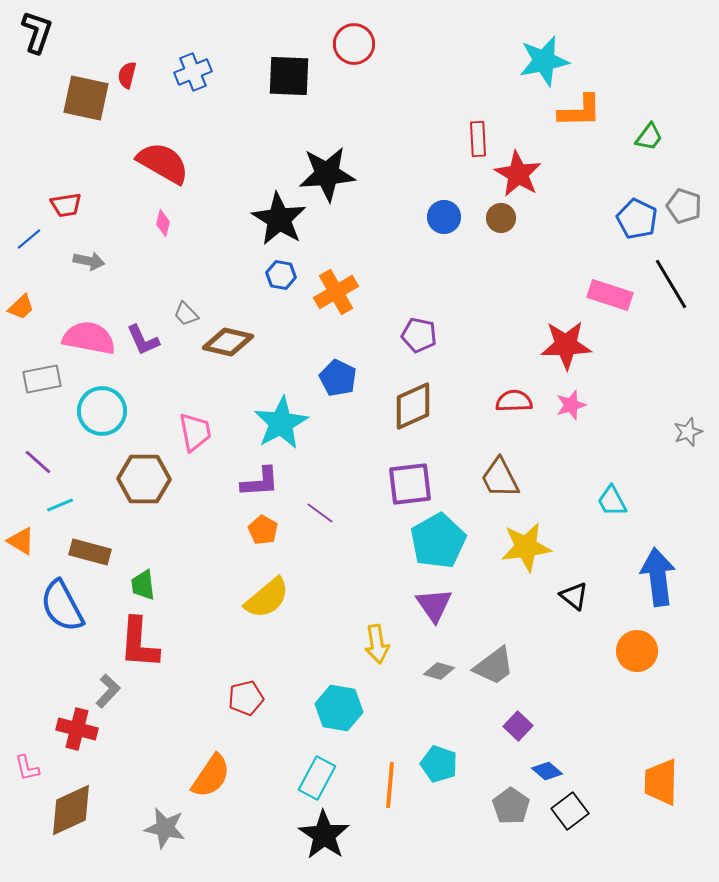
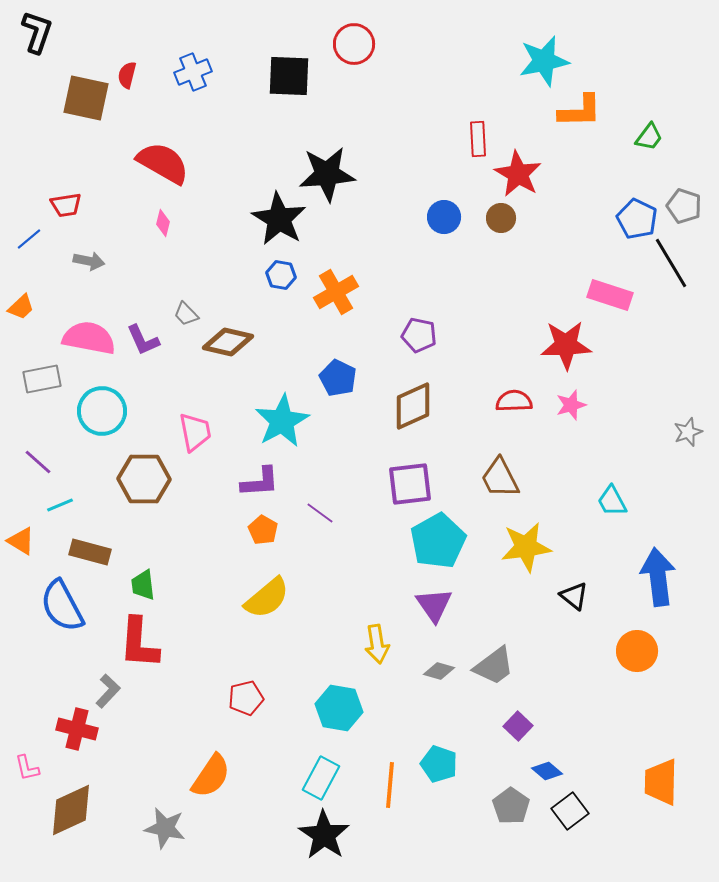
black line at (671, 284): moved 21 px up
cyan star at (281, 423): moved 1 px right, 2 px up
cyan rectangle at (317, 778): moved 4 px right
